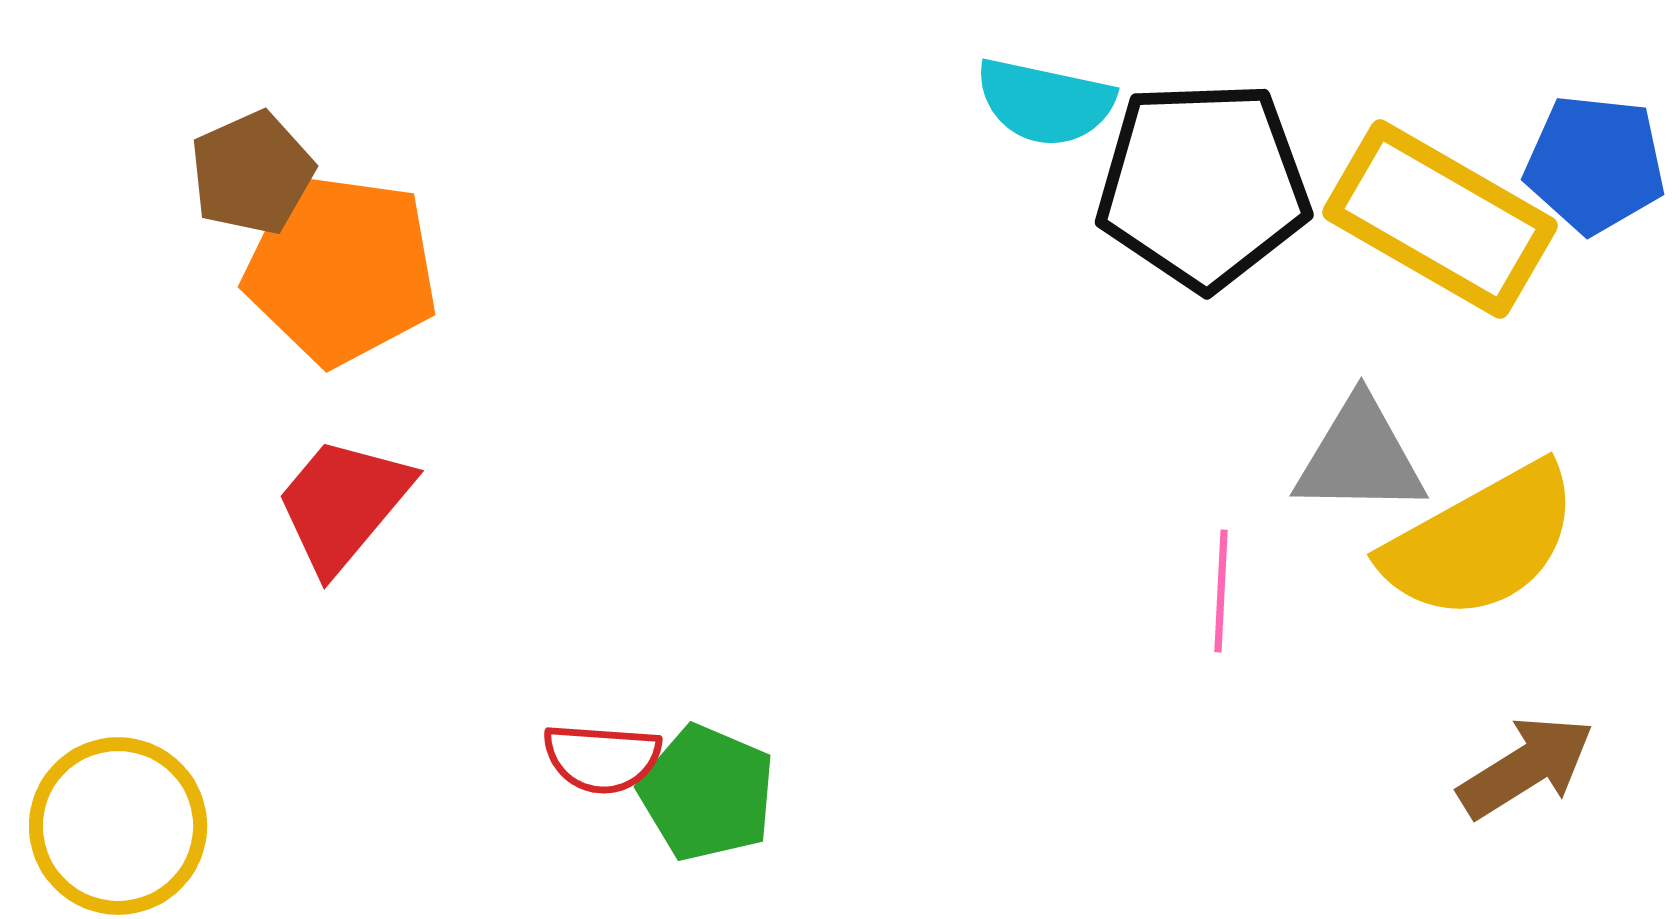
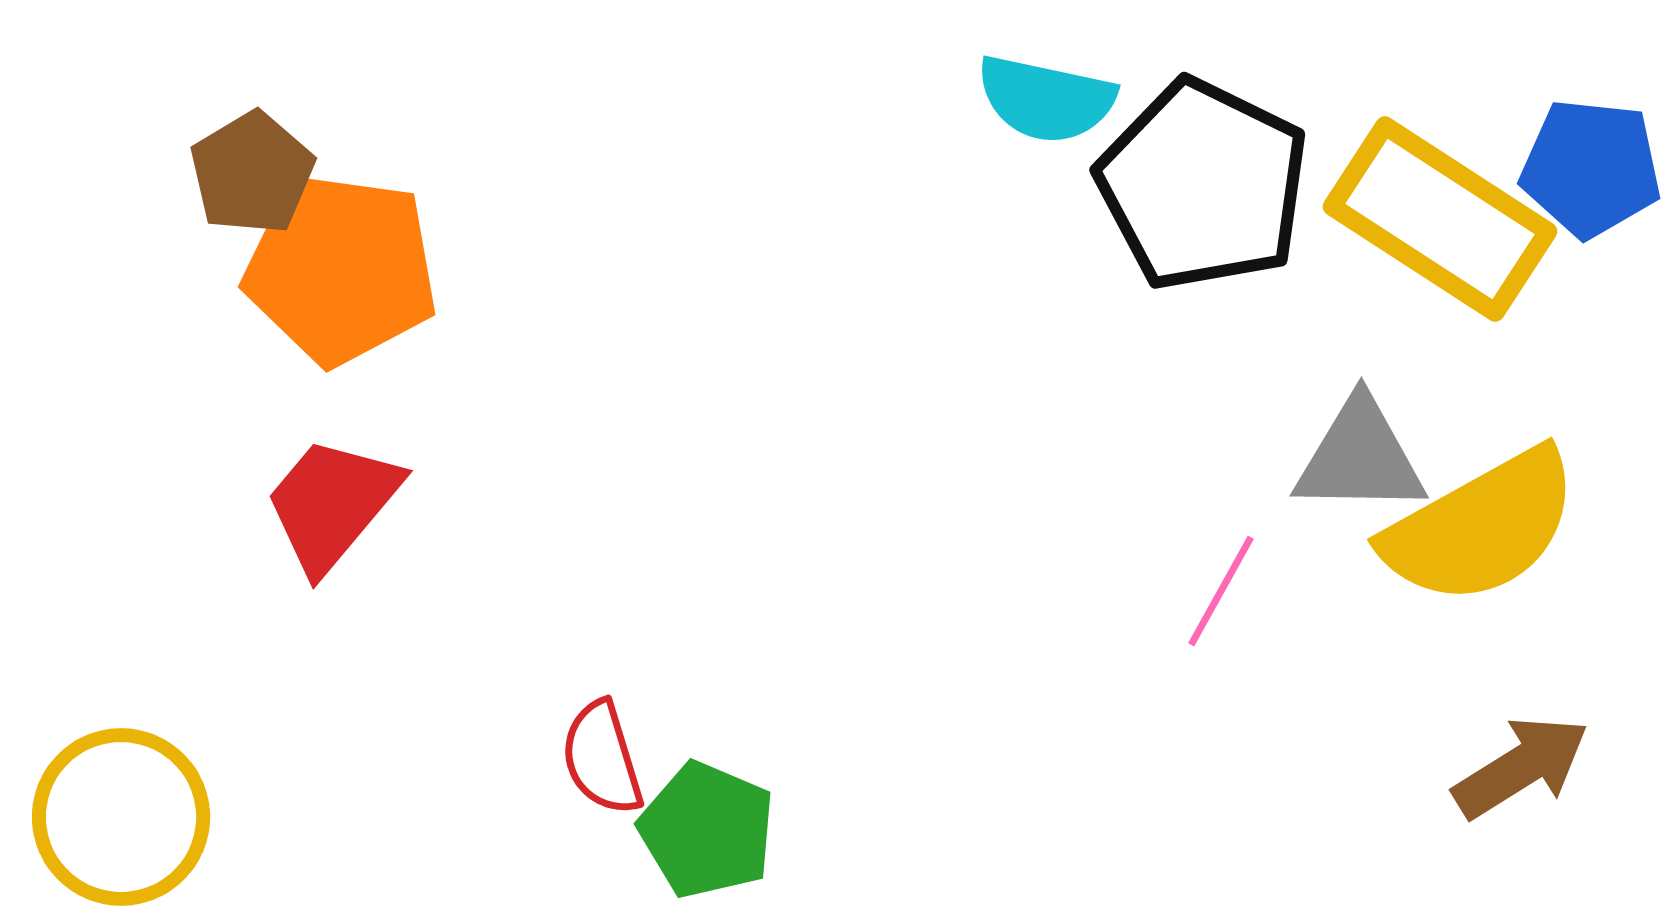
cyan semicircle: moved 1 px right, 3 px up
blue pentagon: moved 4 px left, 4 px down
brown pentagon: rotated 7 degrees counterclockwise
black pentagon: rotated 28 degrees clockwise
yellow rectangle: rotated 3 degrees clockwise
red trapezoid: moved 11 px left
yellow semicircle: moved 15 px up
pink line: rotated 26 degrees clockwise
red semicircle: rotated 69 degrees clockwise
brown arrow: moved 5 px left
green pentagon: moved 37 px down
yellow circle: moved 3 px right, 9 px up
